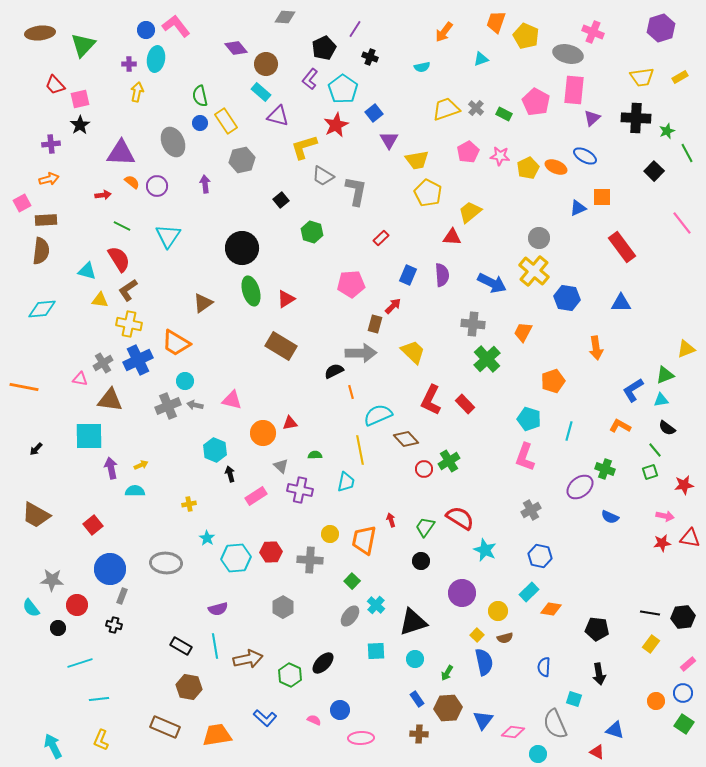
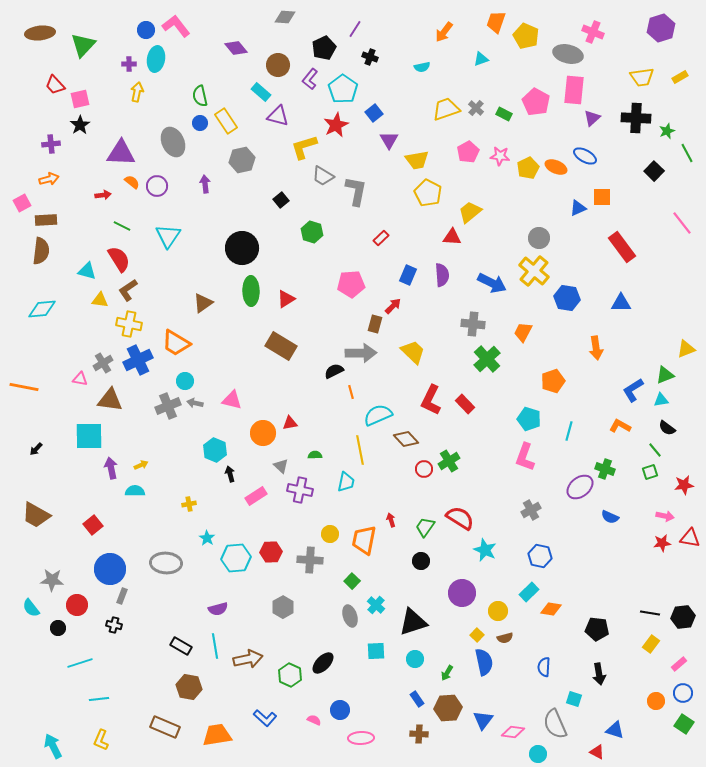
brown circle at (266, 64): moved 12 px right, 1 px down
green ellipse at (251, 291): rotated 16 degrees clockwise
gray arrow at (195, 405): moved 2 px up
gray ellipse at (350, 616): rotated 55 degrees counterclockwise
pink rectangle at (688, 664): moved 9 px left
